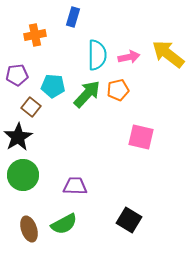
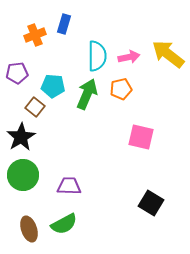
blue rectangle: moved 9 px left, 7 px down
orange cross: rotated 10 degrees counterclockwise
cyan semicircle: moved 1 px down
purple pentagon: moved 2 px up
orange pentagon: moved 3 px right, 1 px up
green arrow: rotated 20 degrees counterclockwise
brown square: moved 4 px right
black star: moved 3 px right
purple trapezoid: moved 6 px left
black square: moved 22 px right, 17 px up
